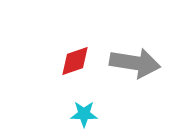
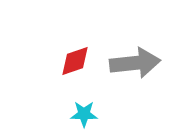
gray arrow: rotated 15 degrees counterclockwise
